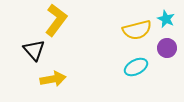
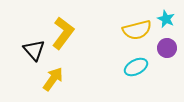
yellow L-shape: moved 7 px right, 13 px down
yellow arrow: rotated 45 degrees counterclockwise
